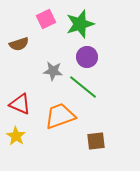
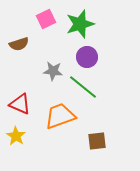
brown square: moved 1 px right
